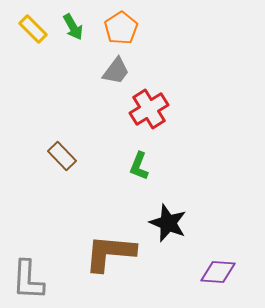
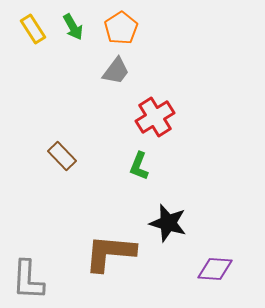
yellow rectangle: rotated 12 degrees clockwise
red cross: moved 6 px right, 8 px down
black star: rotated 6 degrees counterclockwise
purple diamond: moved 3 px left, 3 px up
